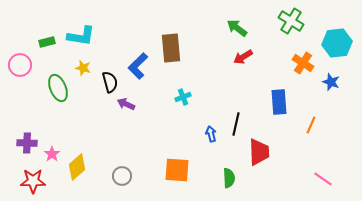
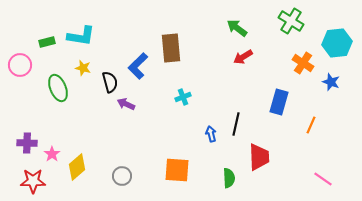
blue rectangle: rotated 20 degrees clockwise
red trapezoid: moved 5 px down
